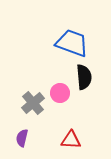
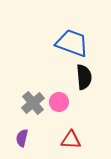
pink circle: moved 1 px left, 9 px down
